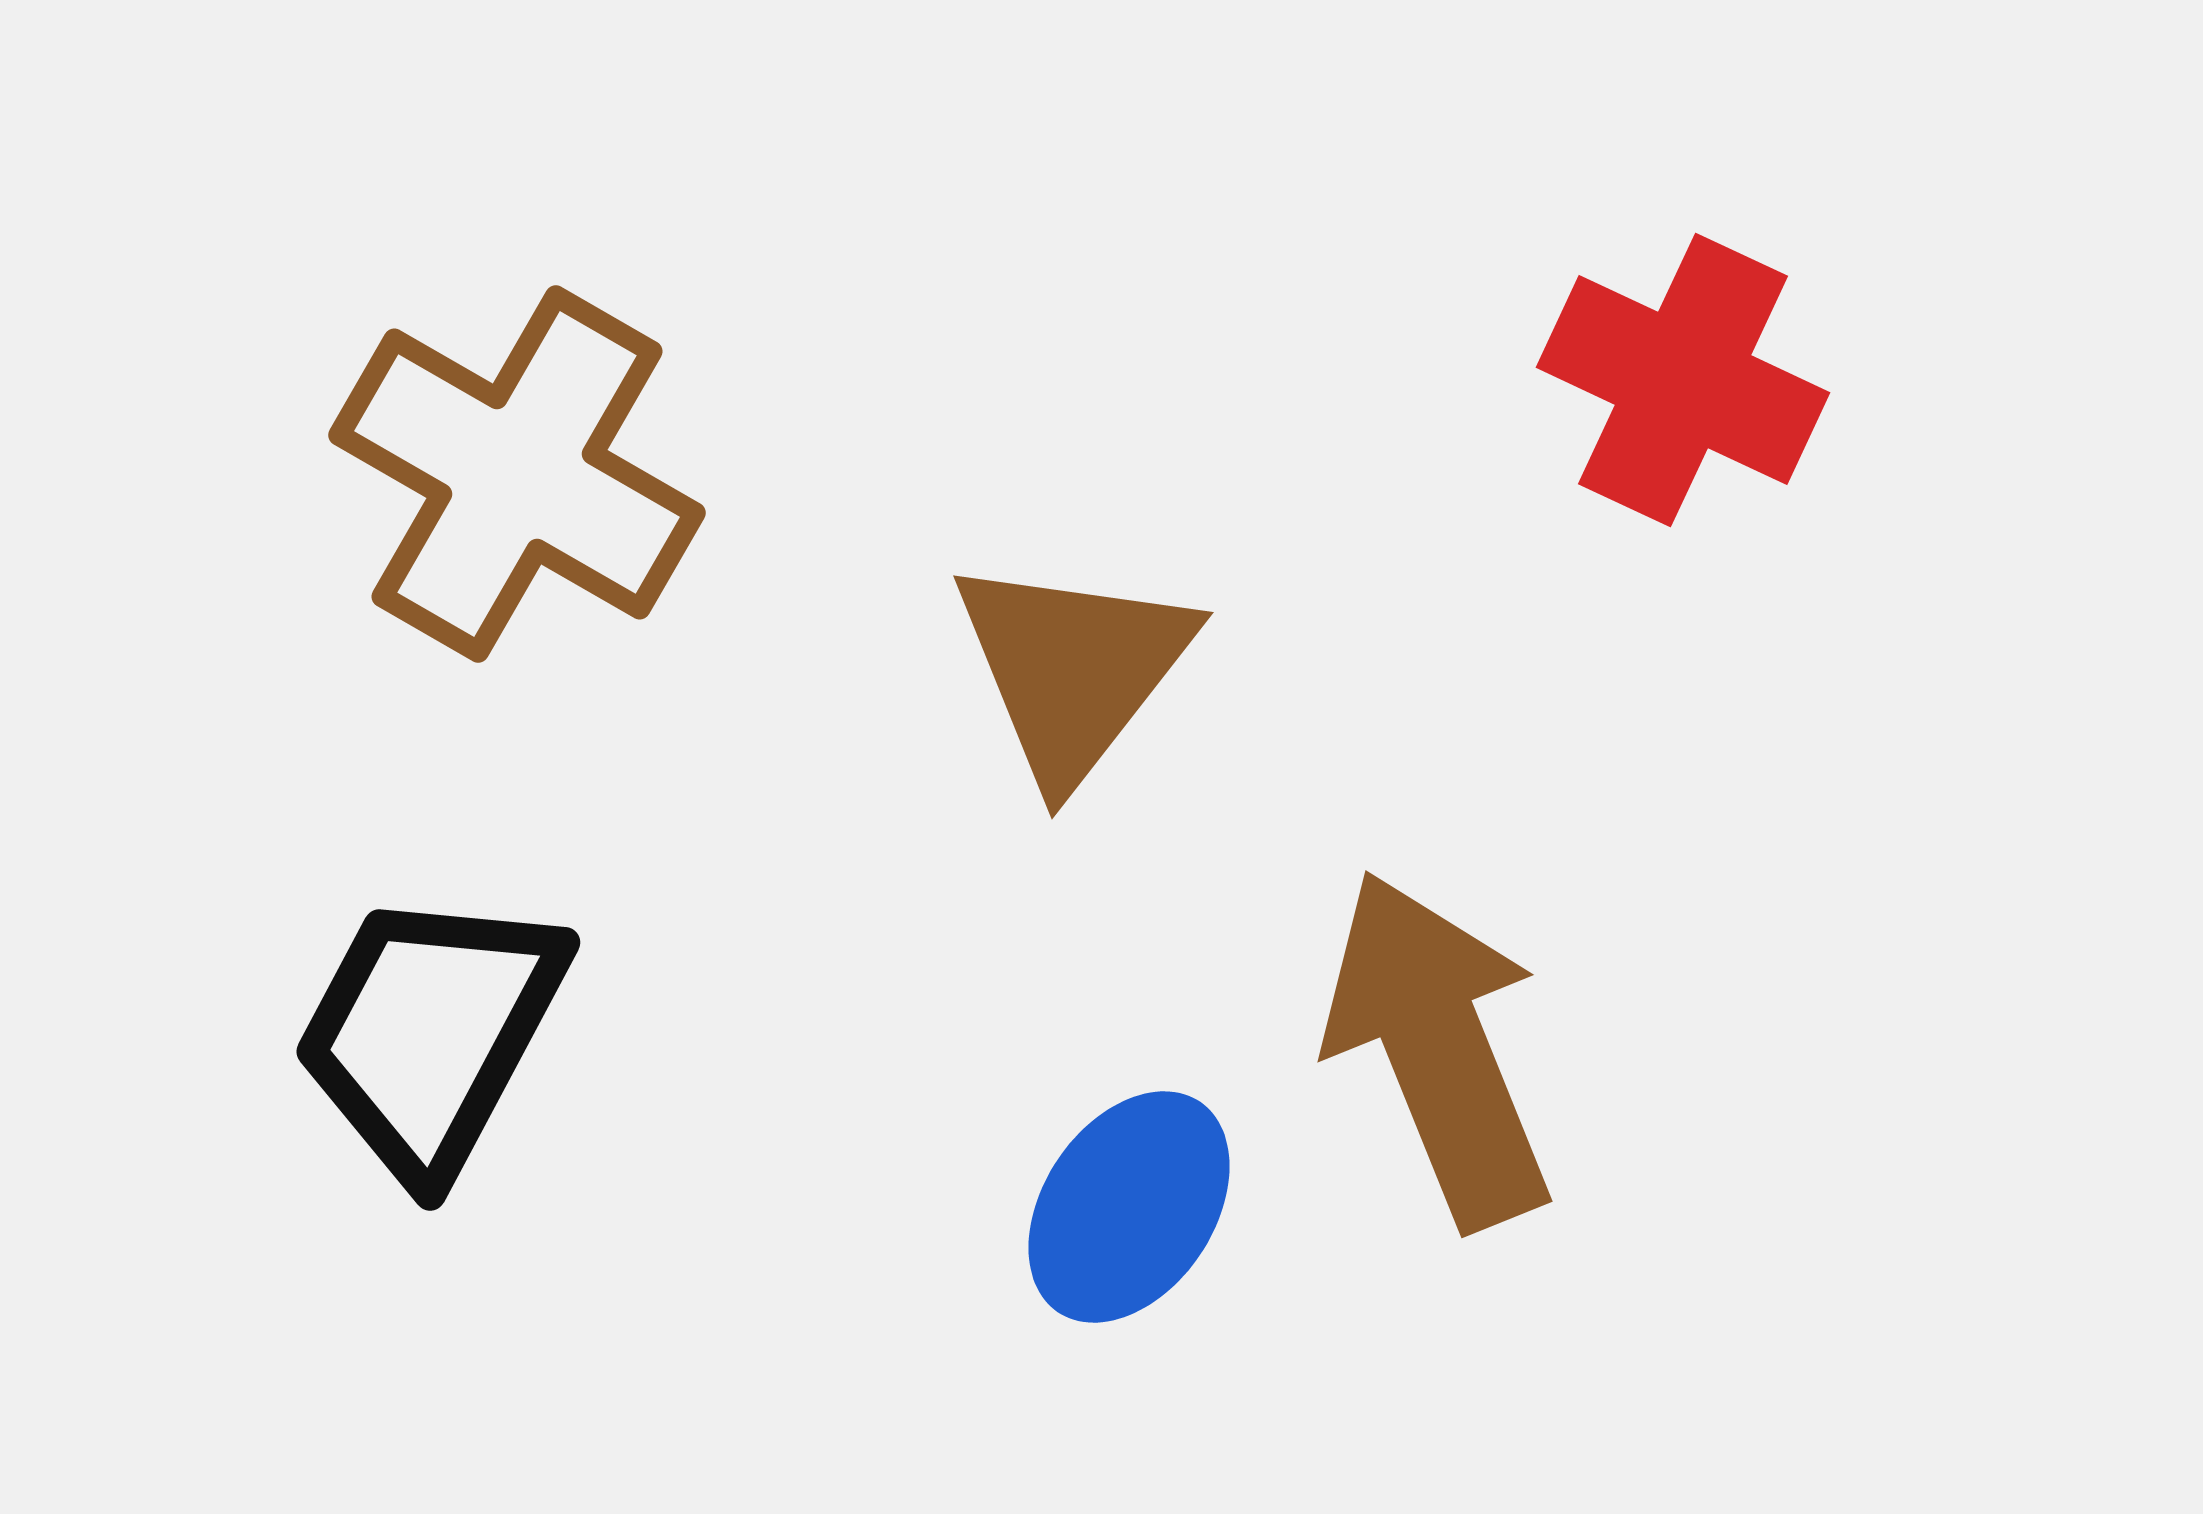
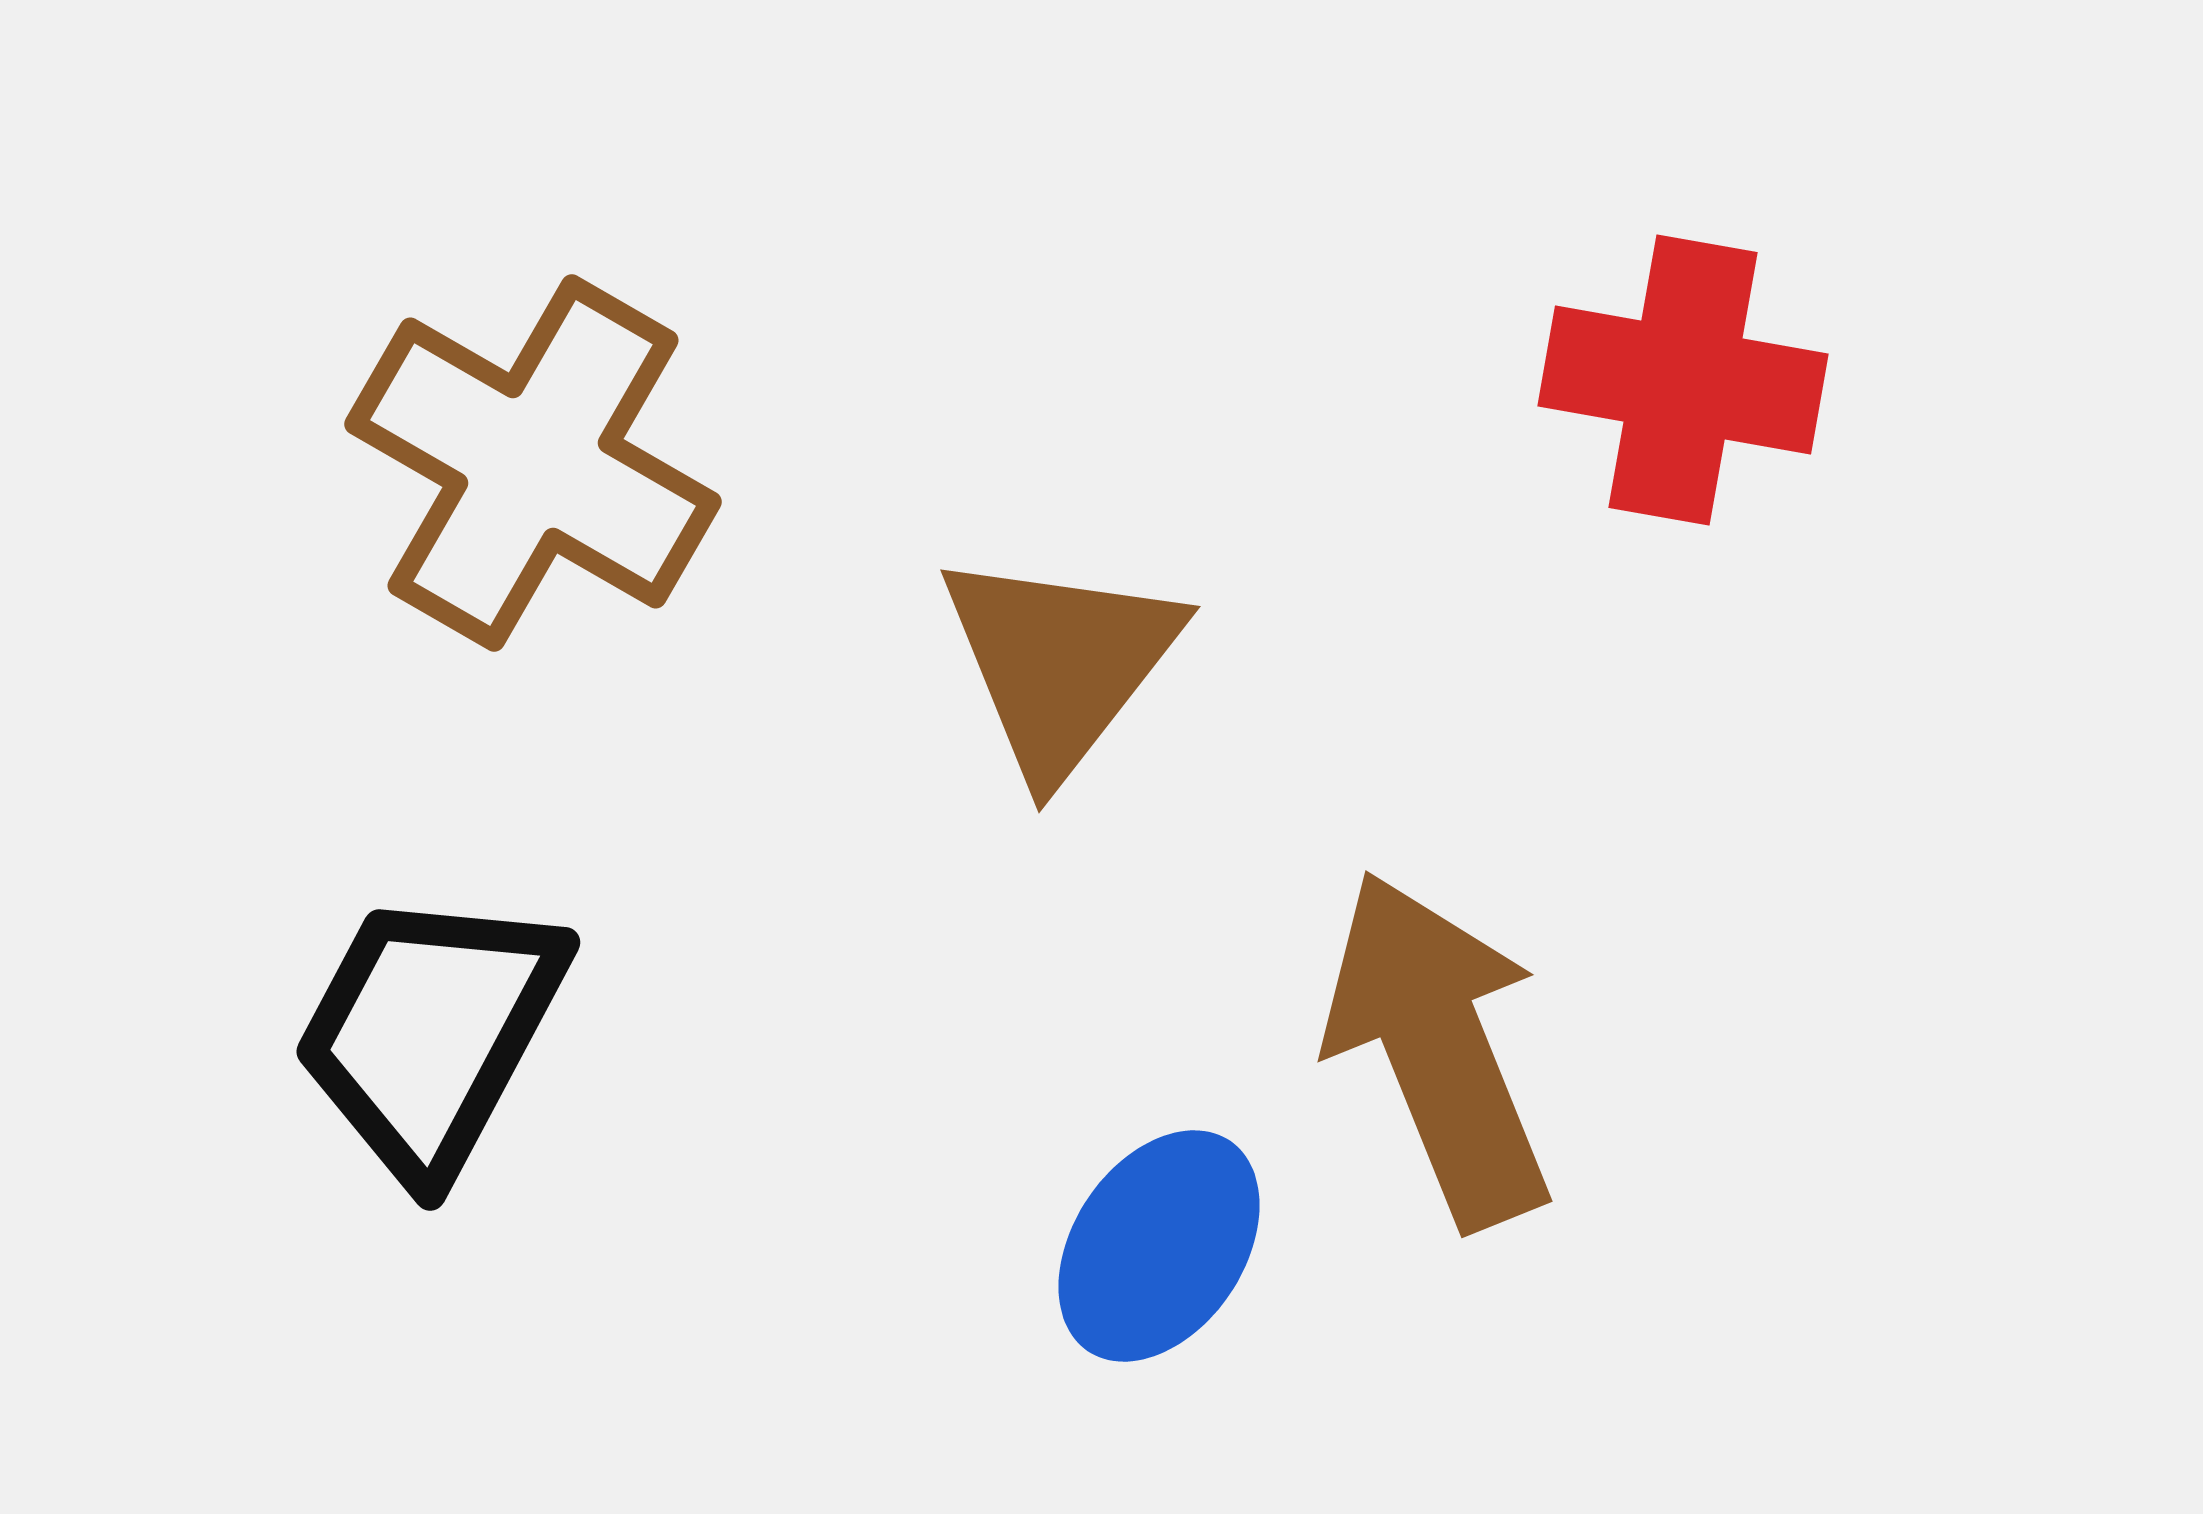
red cross: rotated 15 degrees counterclockwise
brown cross: moved 16 px right, 11 px up
brown triangle: moved 13 px left, 6 px up
blue ellipse: moved 30 px right, 39 px down
